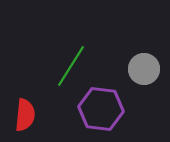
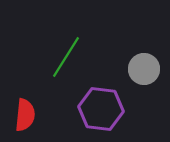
green line: moved 5 px left, 9 px up
